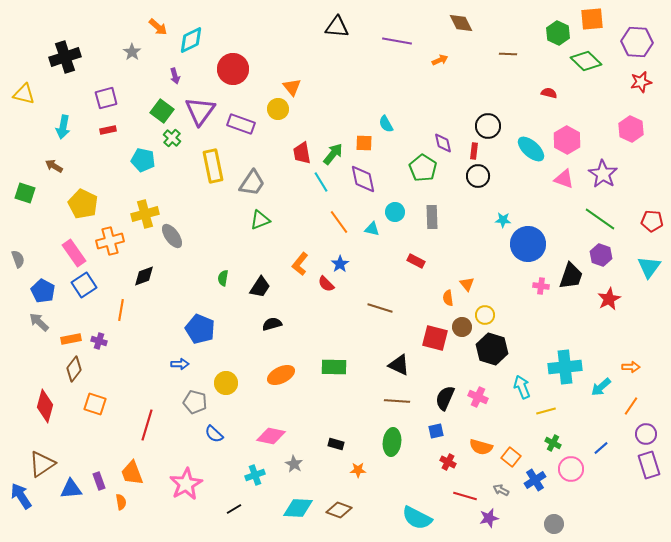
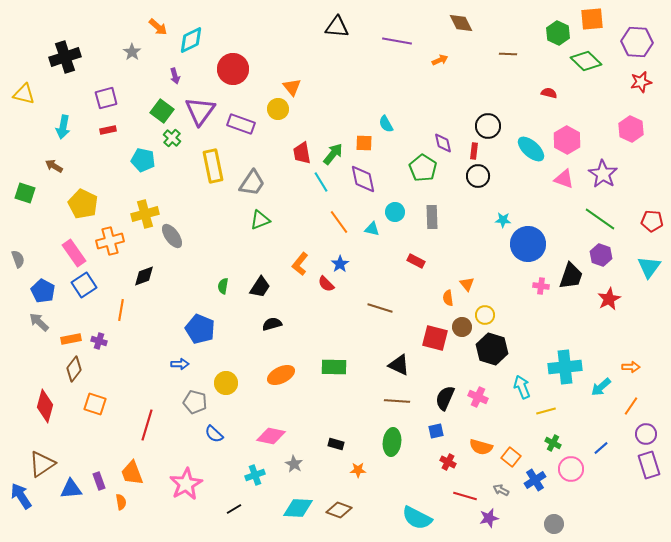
green semicircle at (223, 278): moved 8 px down
